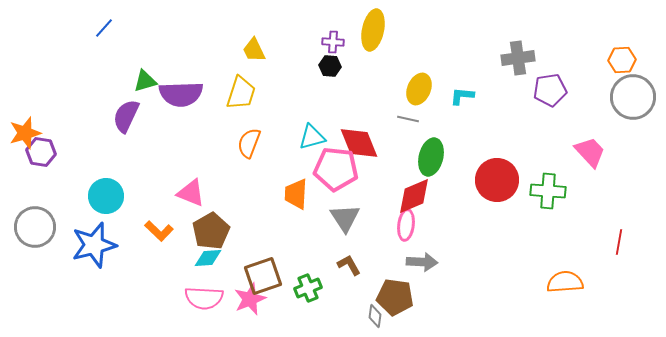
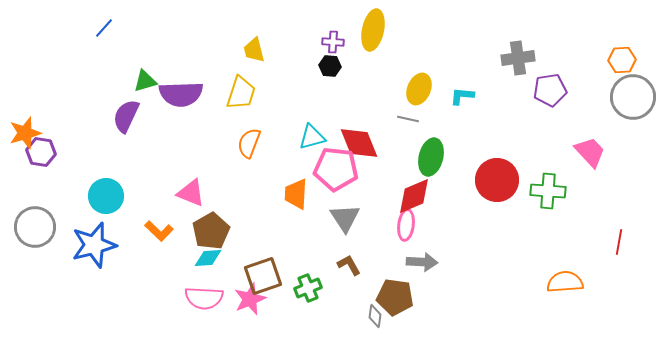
yellow trapezoid at (254, 50): rotated 12 degrees clockwise
